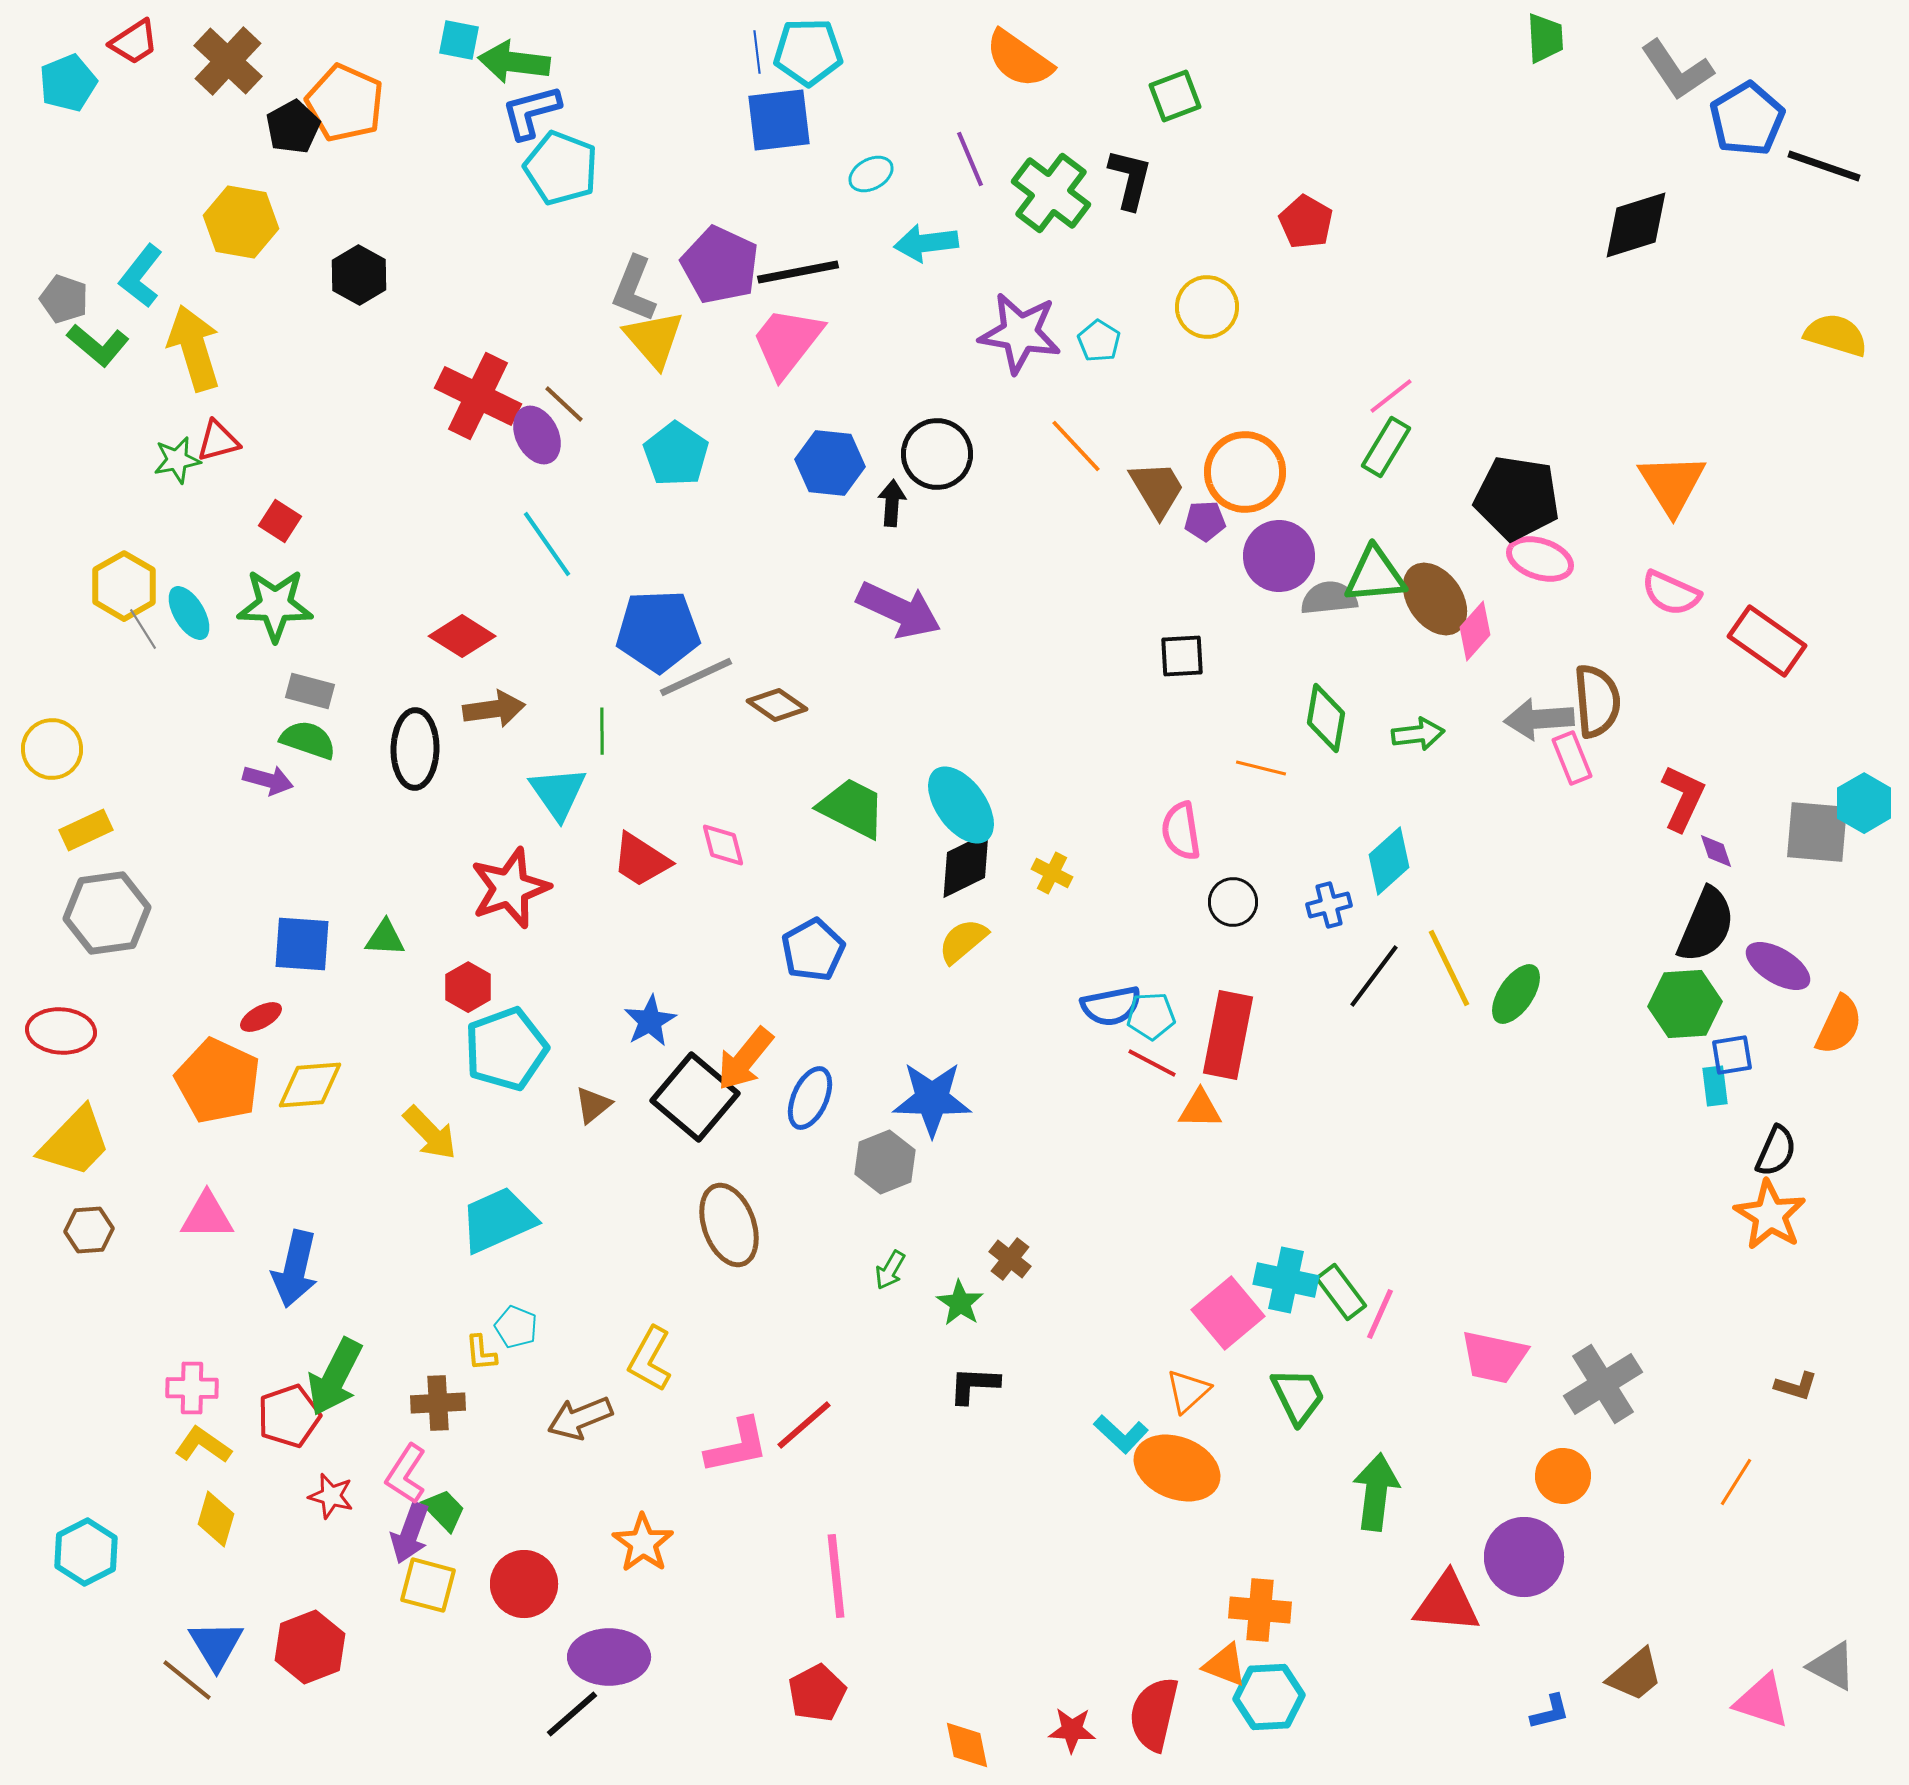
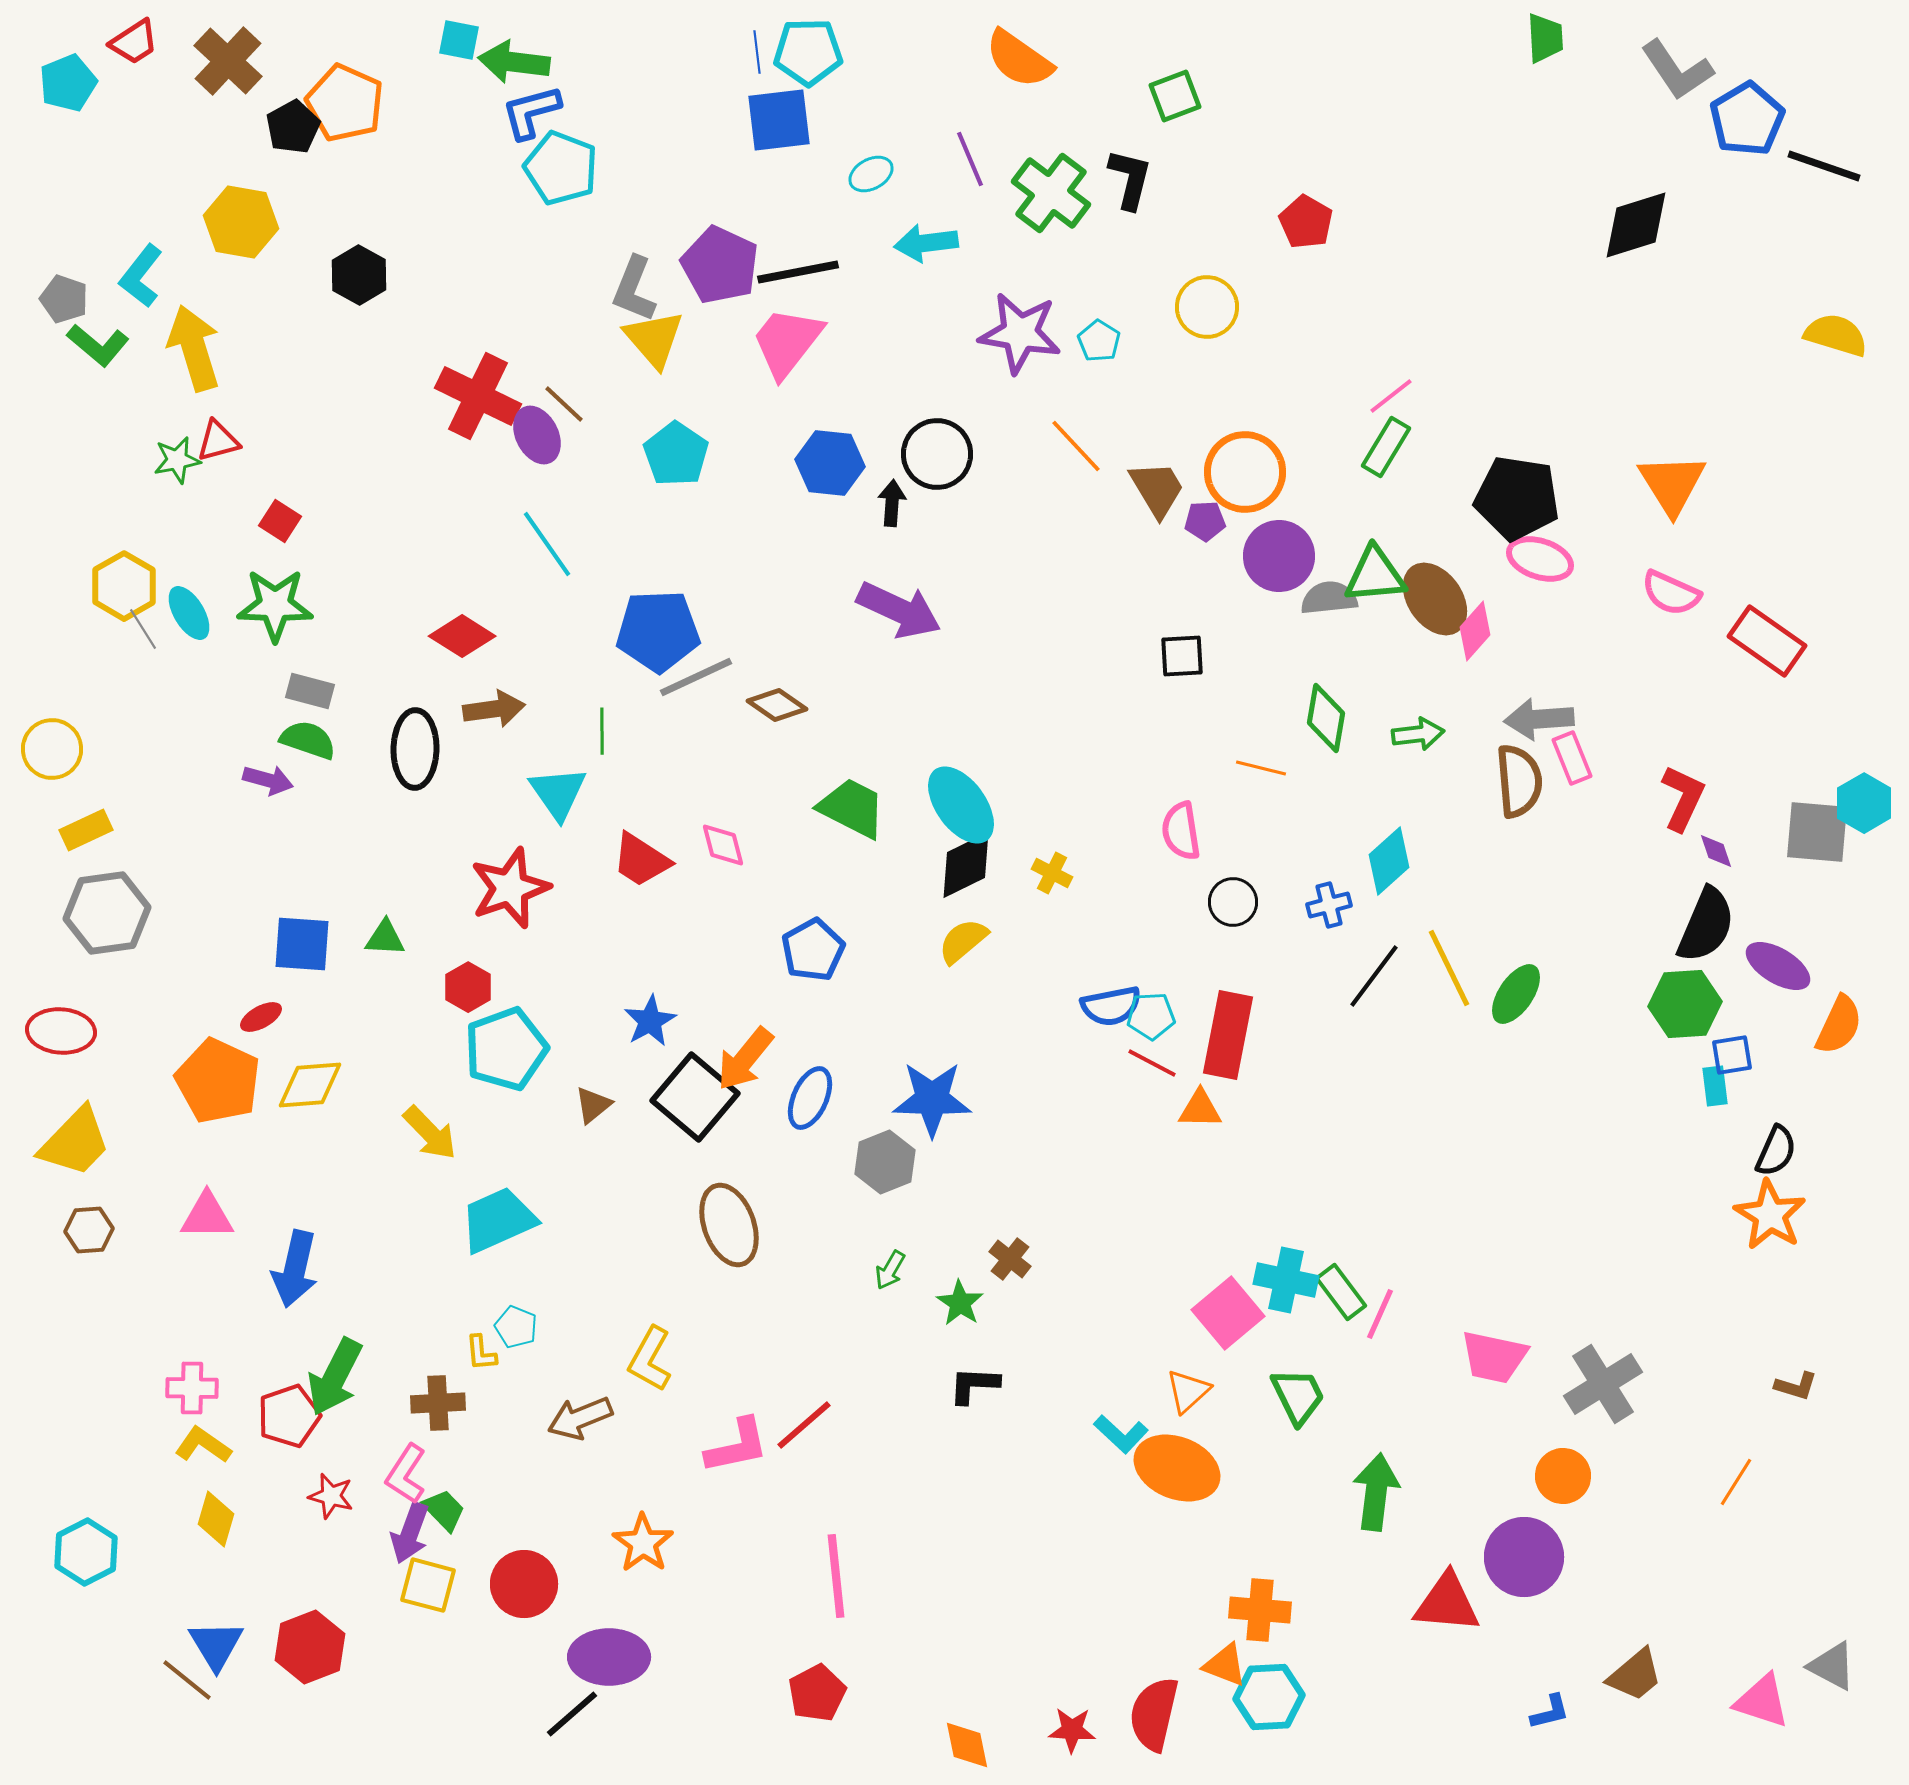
brown semicircle at (1597, 701): moved 78 px left, 80 px down
